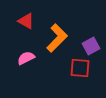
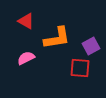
orange L-shape: rotated 36 degrees clockwise
